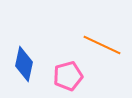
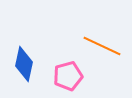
orange line: moved 1 px down
